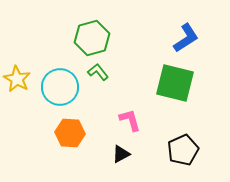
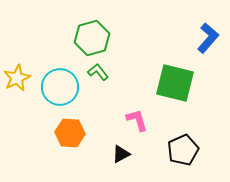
blue L-shape: moved 22 px right; rotated 16 degrees counterclockwise
yellow star: moved 1 px up; rotated 16 degrees clockwise
pink L-shape: moved 7 px right
